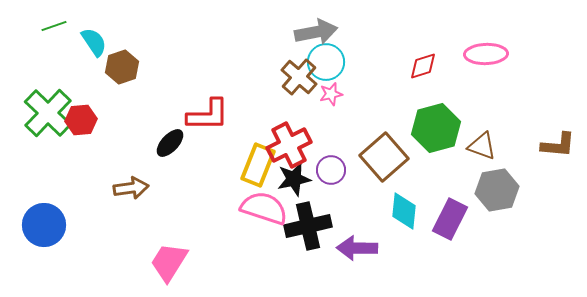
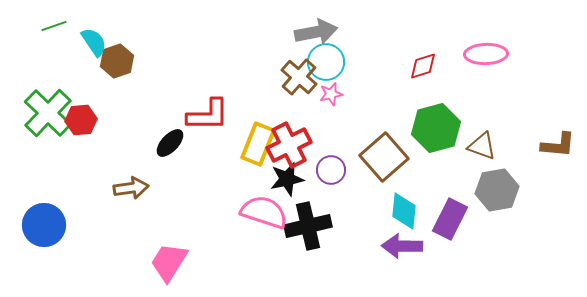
brown hexagon: moved 5 px left, 6 px up
yellow rectangle: moved 21 px up
black star: moved 7 px left
pink semicircle: moved 4 px down
purple arrow: moved 45 px right, 2 px up
